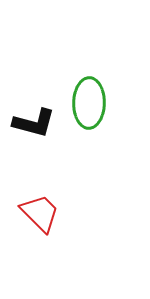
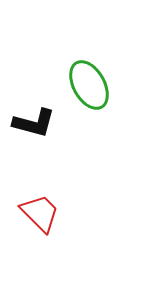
green ellipse: moved 18 px up; rotated 30 degrees counterclockwise
